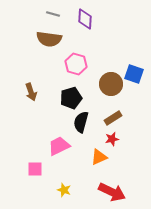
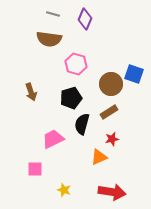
purple diamond: rotated 20 degrees clockwise
brown rectangle: moved 4 px left, 6 px up
black semicircle: moved 1 px right, 2 px down
pink trapezoid: moved 6 px left, 7 px up
red arrow: rotated 16 degrees counterclockwise
